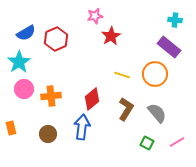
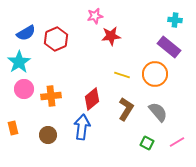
red star: rotated 24 degrees clockwise
gray semicircle: moved 1 px right, 1 px up
orange rectangle: moved 2 px right
brown circle: moved 1 px down
